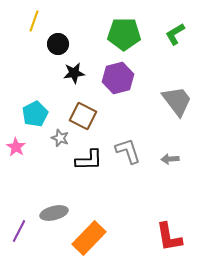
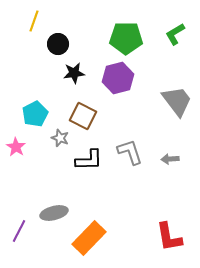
green pentagon: moved 2 px right, 4 px down
gray L-shape: moved 2 px right, 1 px down
